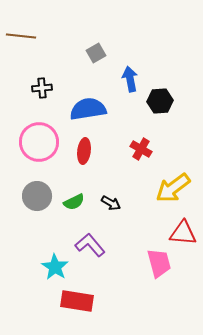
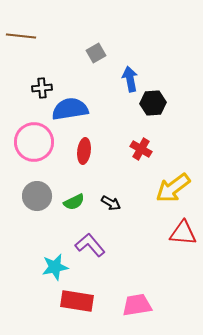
black hexagon: moved 7 px left, 2 px down
blue semicircle: moved 18 px left
pink circle: moved 5 px left
pink trapezoid: moved 22 px left, 42 px down; rotated 84 degrees counterclockwise
cyan star: rotated 28 degrees clockwise
